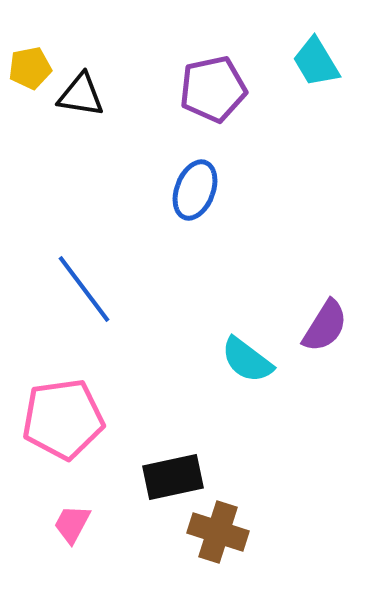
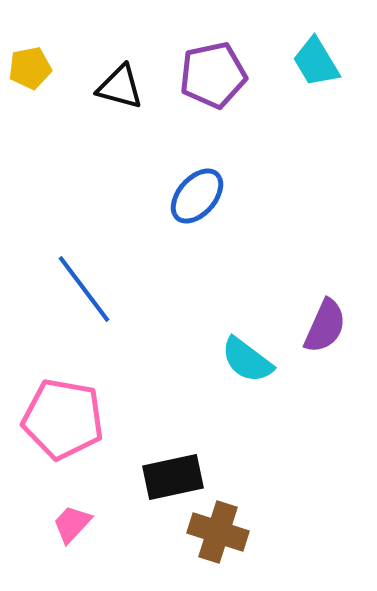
purple pentagon: moved 14 px up
black triangle: moved 39 px right, 8 px up; rotated 6 degrees clockwise
blue ellipse: moved 2 px right, 6 px down; rotated 20 degrees clockwise
purple semicircle: rotated 8 degrees counterclockwise
pink pentagon: rotated 18 degrees clockwise
pink trapezoid: rotated 15 degrees clockwise
